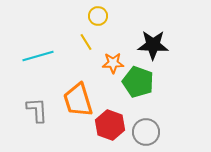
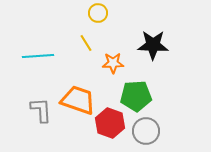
yellow circle: moved 3 px up
yellow line: moved 1 px down
cyan line: rotated 12 degrees clockwise
green pentagon: moved 2 px left, 14 px down; rotated 24 degrees counterclockwise
orange trapezoid: rotated 126 degrees clockwise
gray L-shape: moved 4 px right
red hexagon: moved 2 px up
gray circle: moved 1 px up
